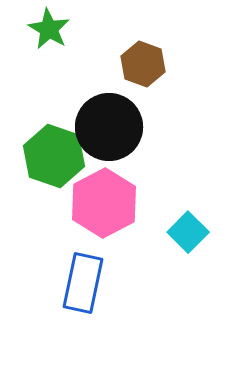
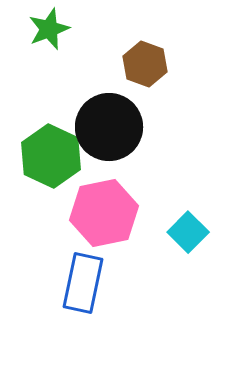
green star: rotated 21 degrees clockwise
brown hexagon: moved 2 px right
green hexagon: moved 3 px left; rotated 6 degrees clockwise
pink hexagon: moved 10 px down; rotated 16 degrees clockwise
